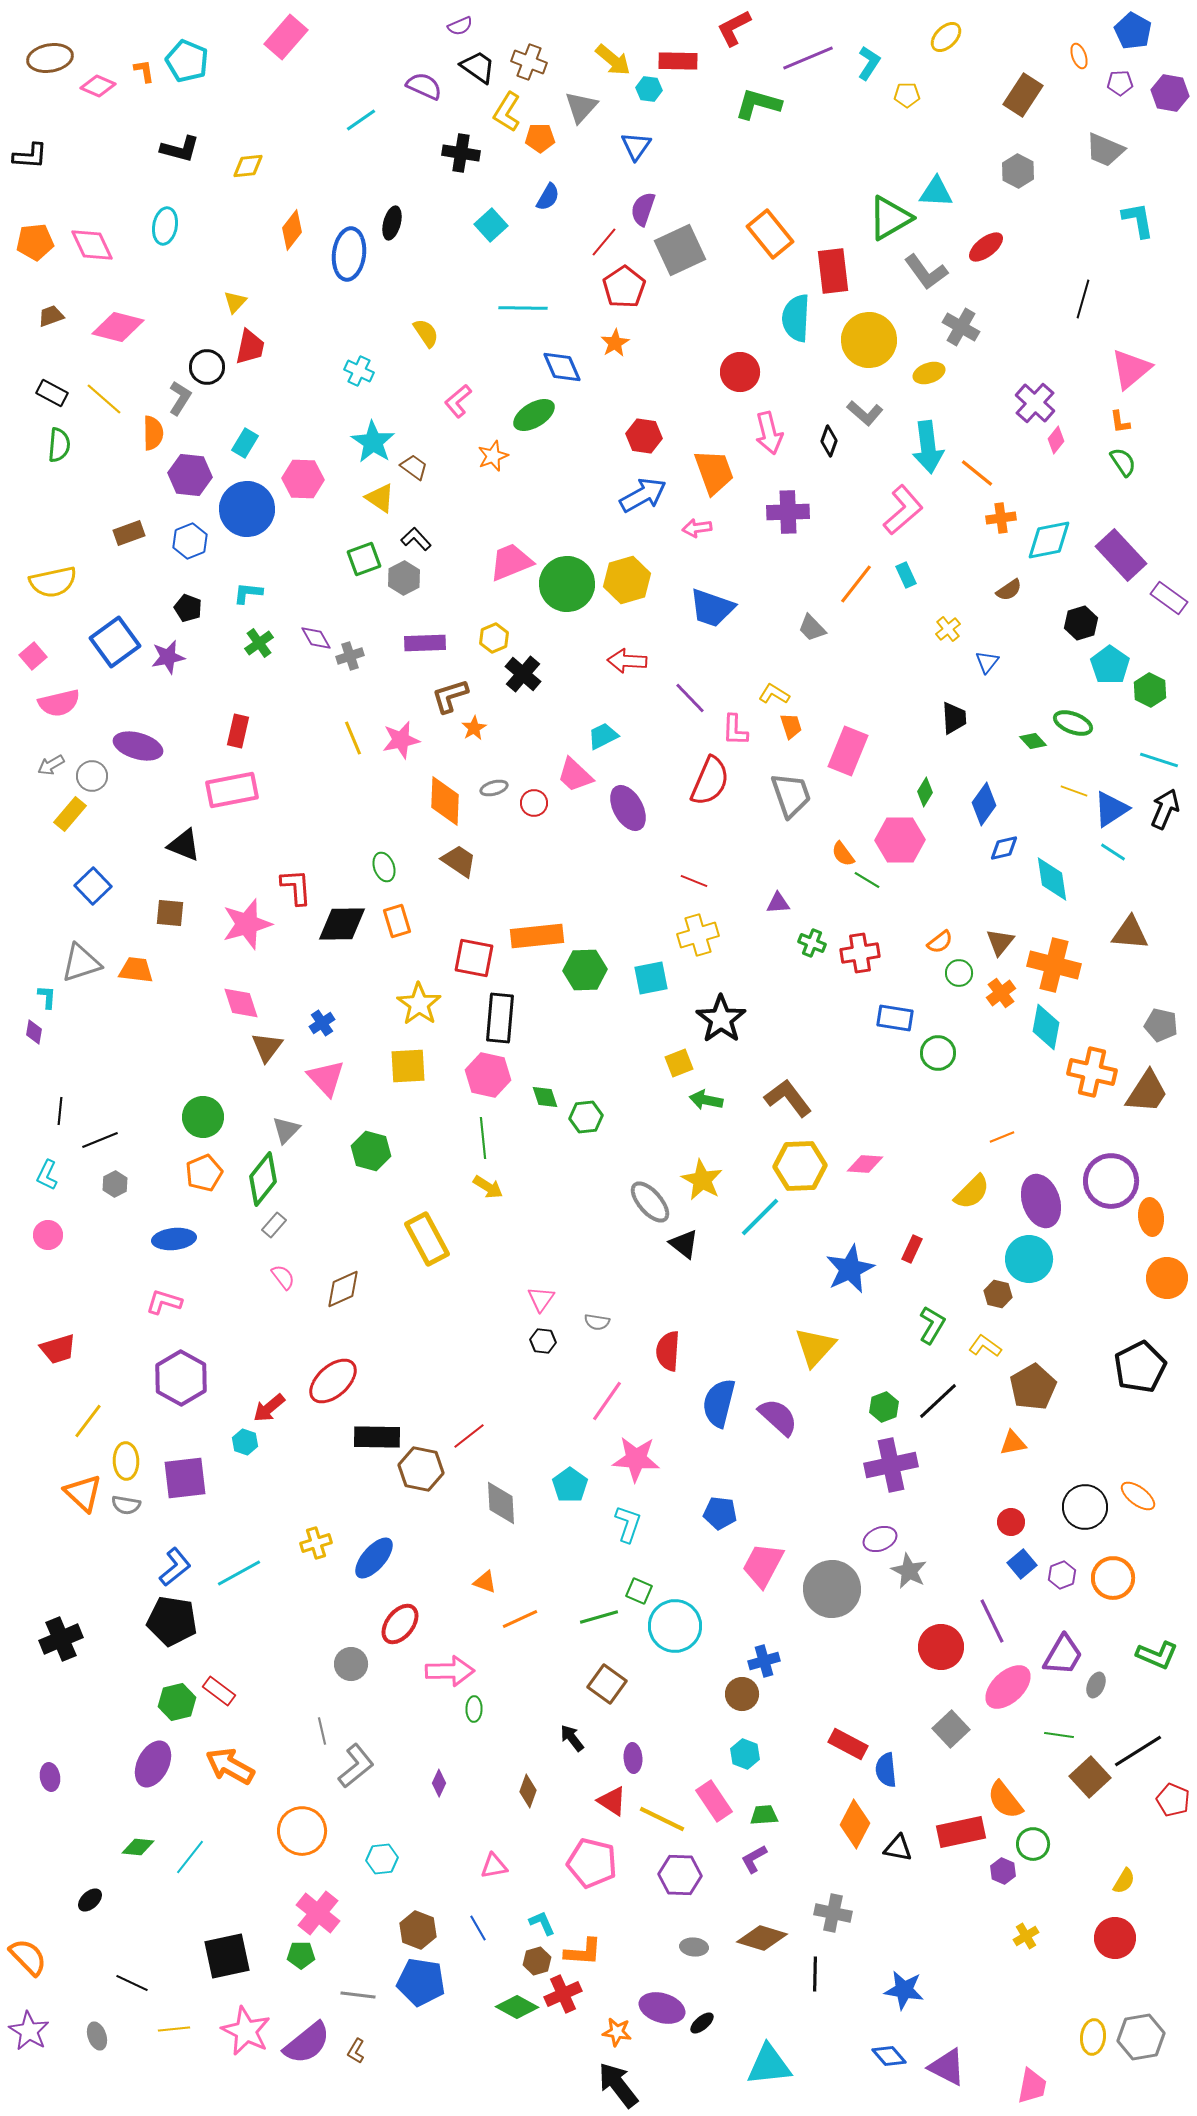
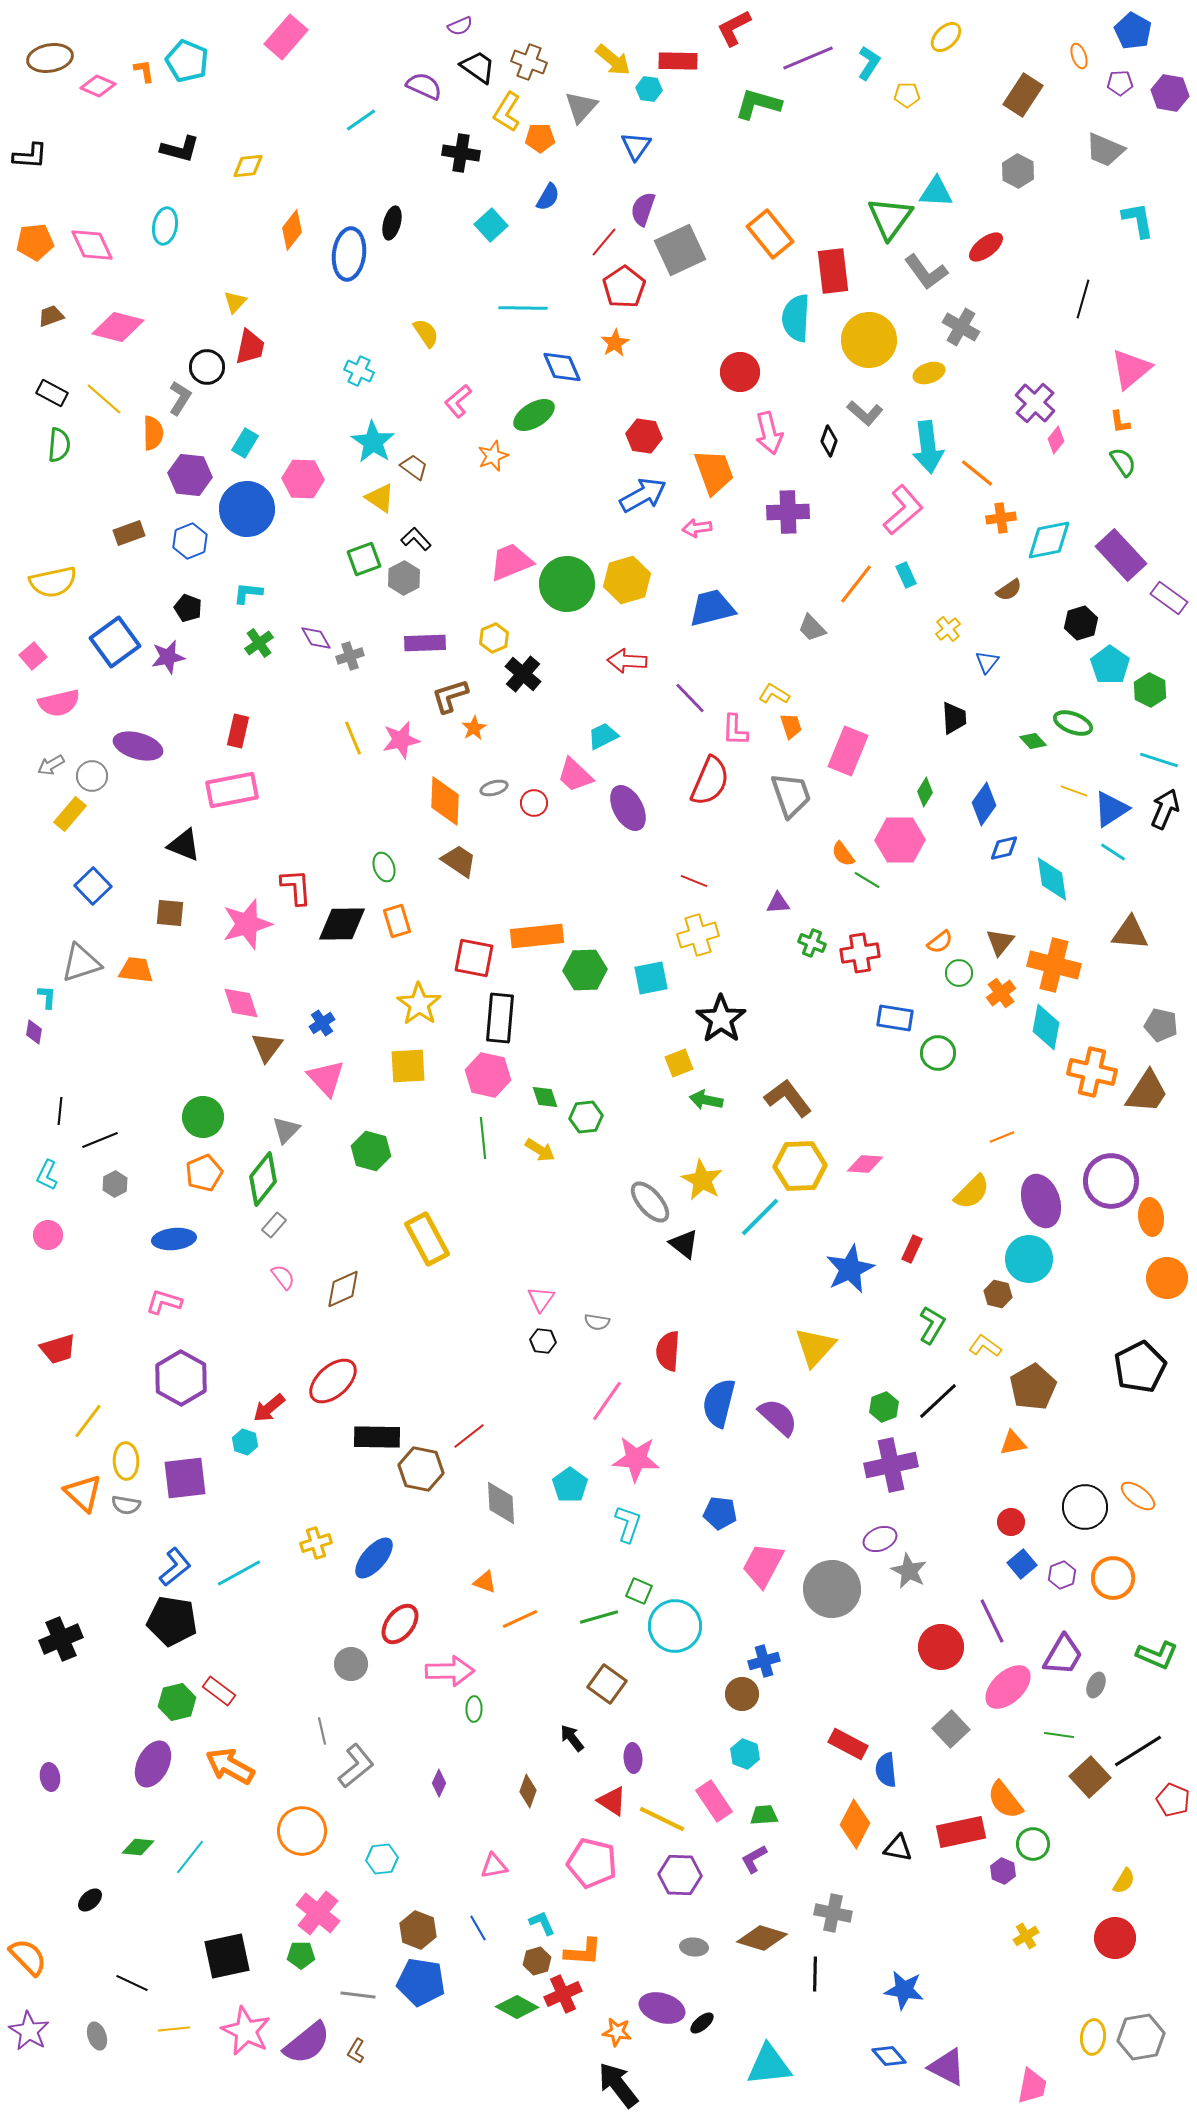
green triangle at (890, 218): rotated 24 degrees counterclockwise
blue trapezoid at (712, 608): rotated 147 degrees clockwise
yellow arrow at (488, 1187): moved 52 px right, 37 px up
